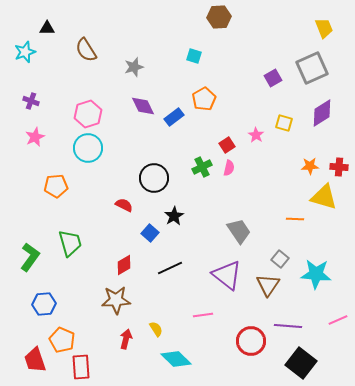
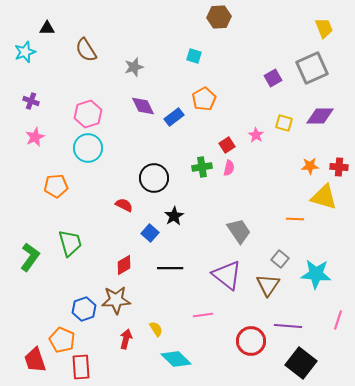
purple diamond at (322, 113): moved 2 px left, 3 px down; rotated 32 degrees clockwise
green cross at (202, 167): rotated 18 degrees clockwise
black line at (170, 268): rotated 25 degrees clockwise
blue hexagon at (44, 304): moved 40 px right, 5 px down; rotated 15 degrees counterclockwise
pink line at (338, 320): rotated 48 degrees counterclockwise
